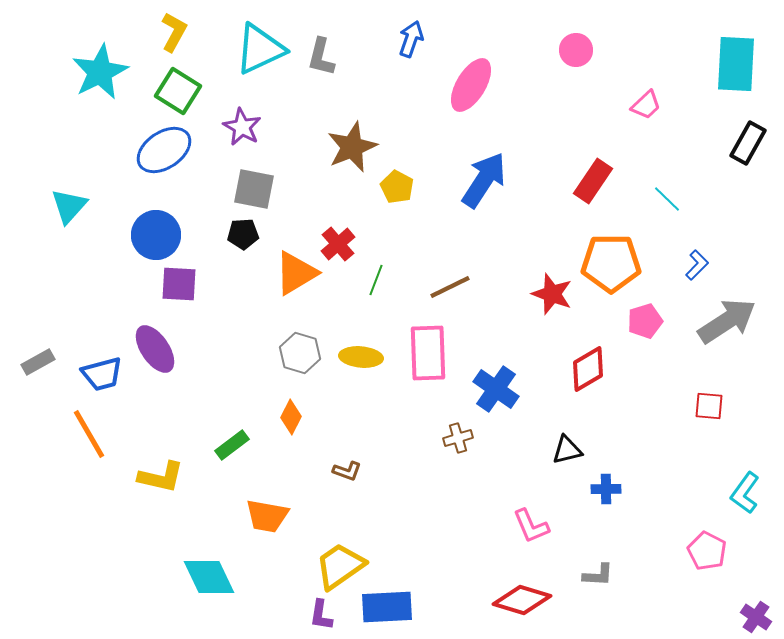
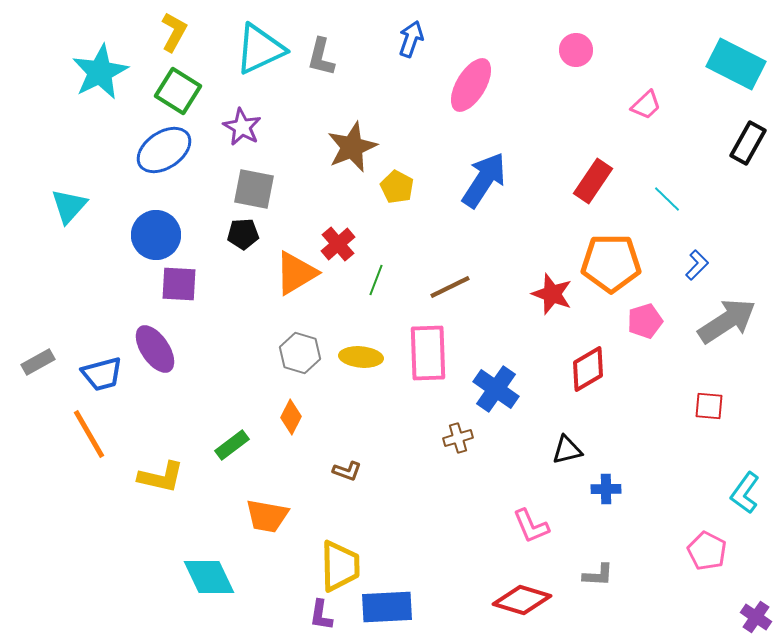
cyan rectangle at (736, 64): rotated 66 degrees counterclockwise
yellow trapezoid at (340, 566): rotated 124 degrees clockwise
